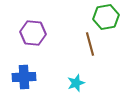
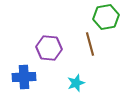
purple hexagon: moved 16 px right, 15 px down
